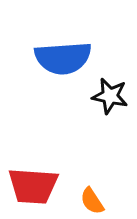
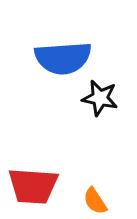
black star: moved 10 px left, 2 px down
orange semicircle: moved 3 px right
